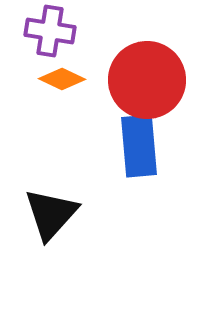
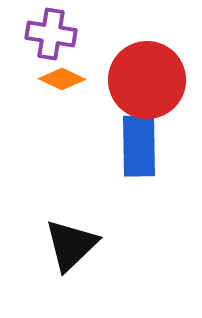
purple cross: moved 1 px right, 3 px down
blue rectangle: rotated 4 degrees clockwise
black triangle: moved 20 px right, 31 px down; rotated 4 degrees clockwise
